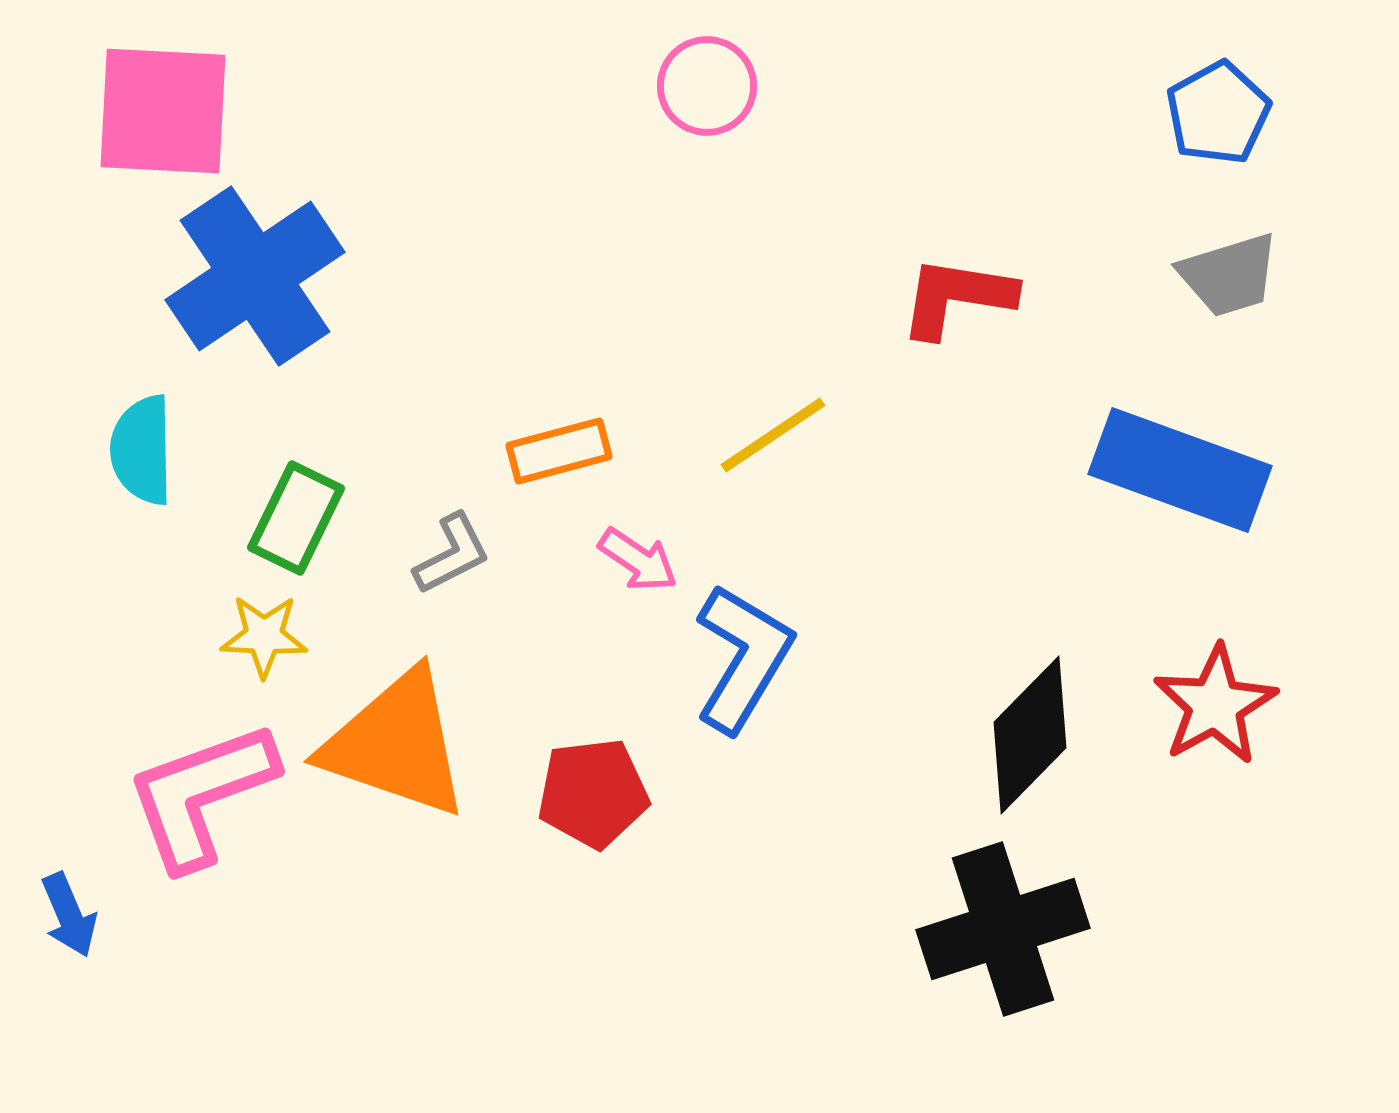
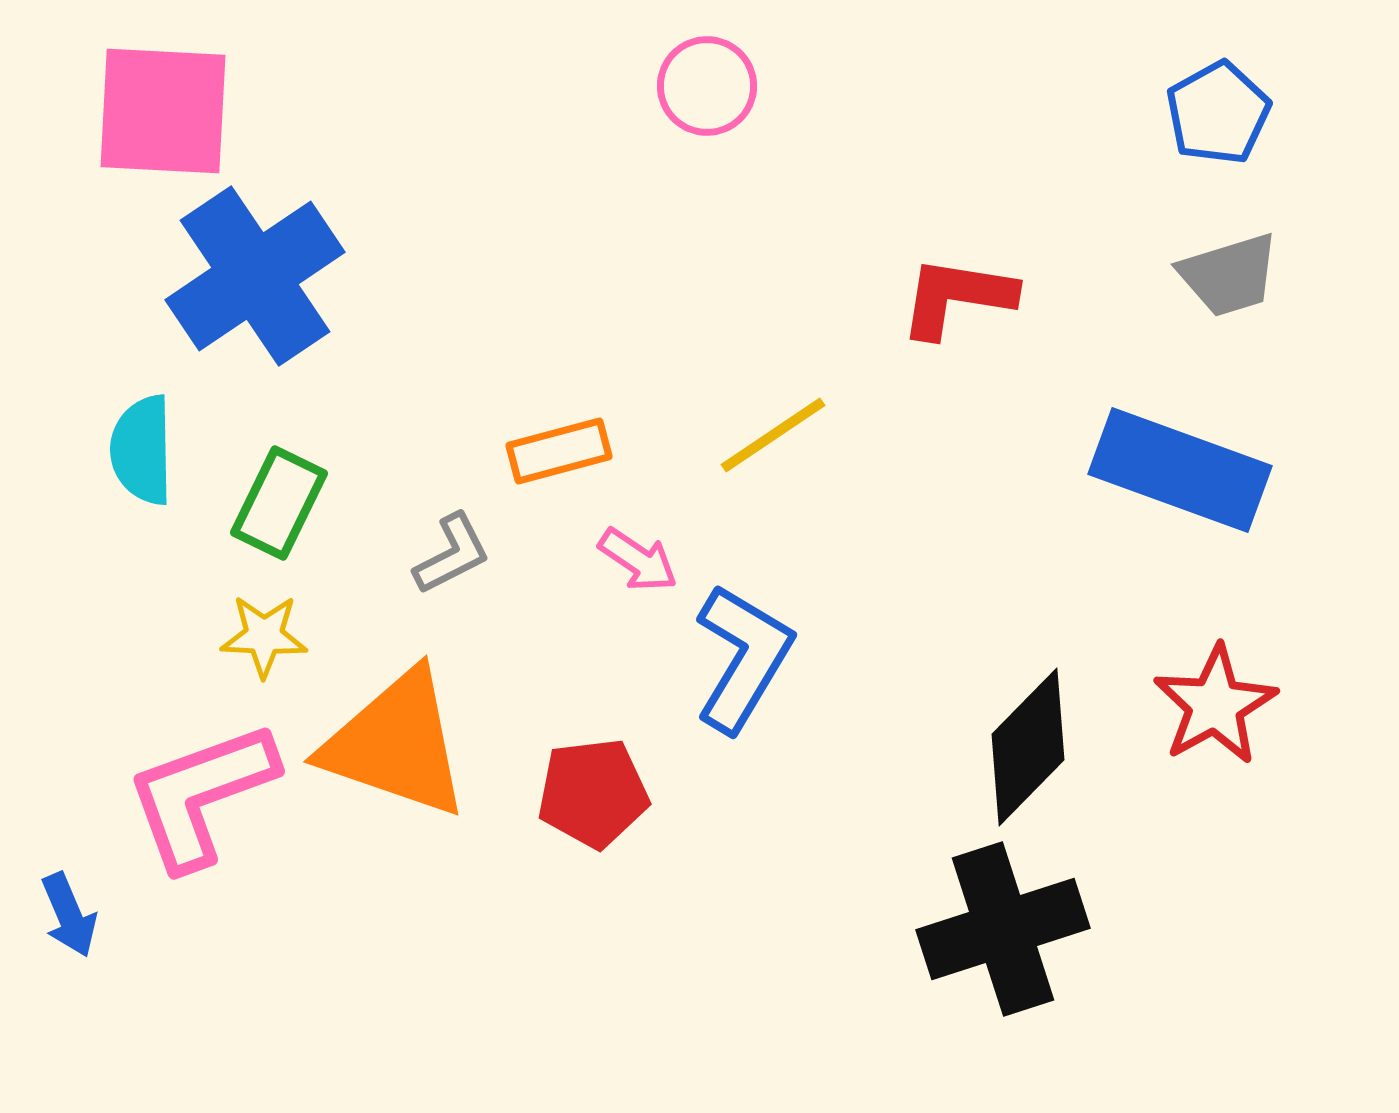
green rectangle: moved 17 px left, 15 px up
black diamond: moved 2 px left, 12 px down
